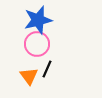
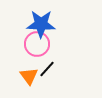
blue star: moved 3 px right, 4 px down; rotated 16 degrees clockwise
black line: rotated 18 degrees clockwise
